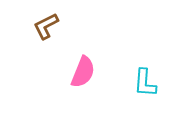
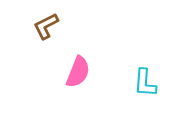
pink semicircle: moved 5 px left
